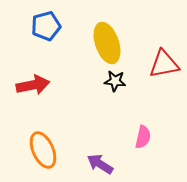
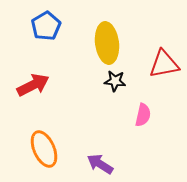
blue pentagon: rotated 16 degrees counterclockwise
yellow ellipse: rotated 12 degrees clockwise
red arrow: rotated 16 degrees counterclockwise
pink semicircle: moved 22 px up
orange ellipse: moved 1 px right, 1 px up
